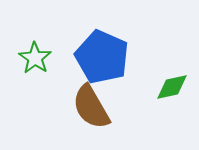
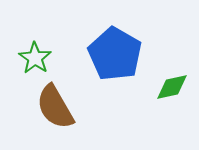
blue pentagon: moved 13 px right, 3 px up; rotated 6 degrees clockwise
brown semicircle: moved 36 px left
